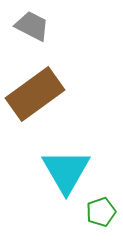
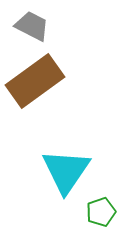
brown rectangle: moved 13 px up
cyan triangle: rotated 4 degrees clockwise
